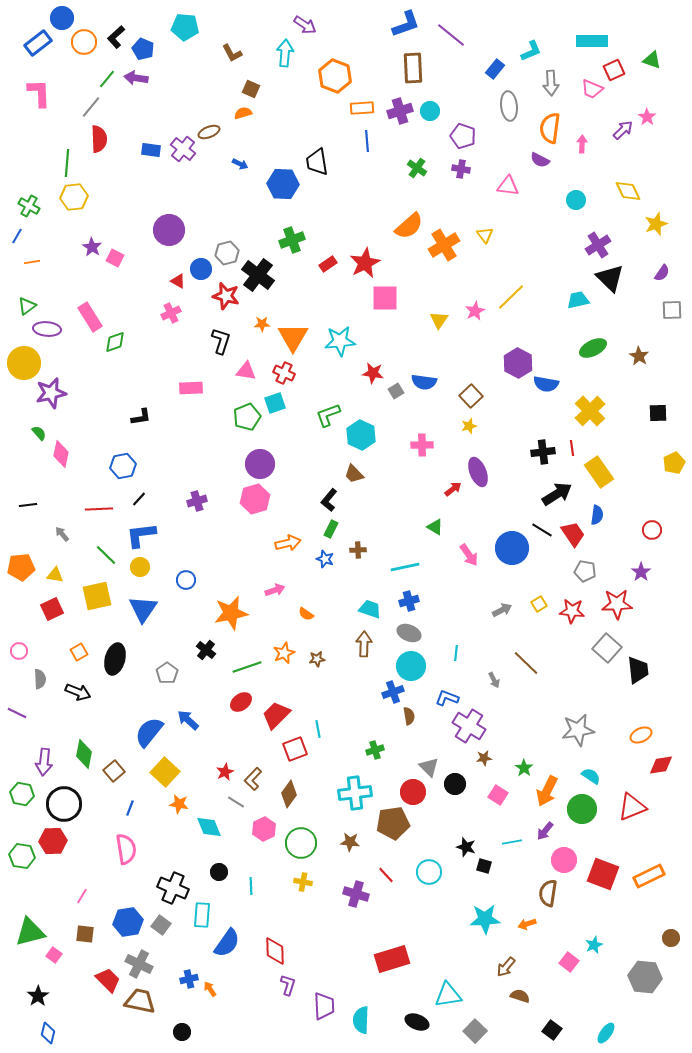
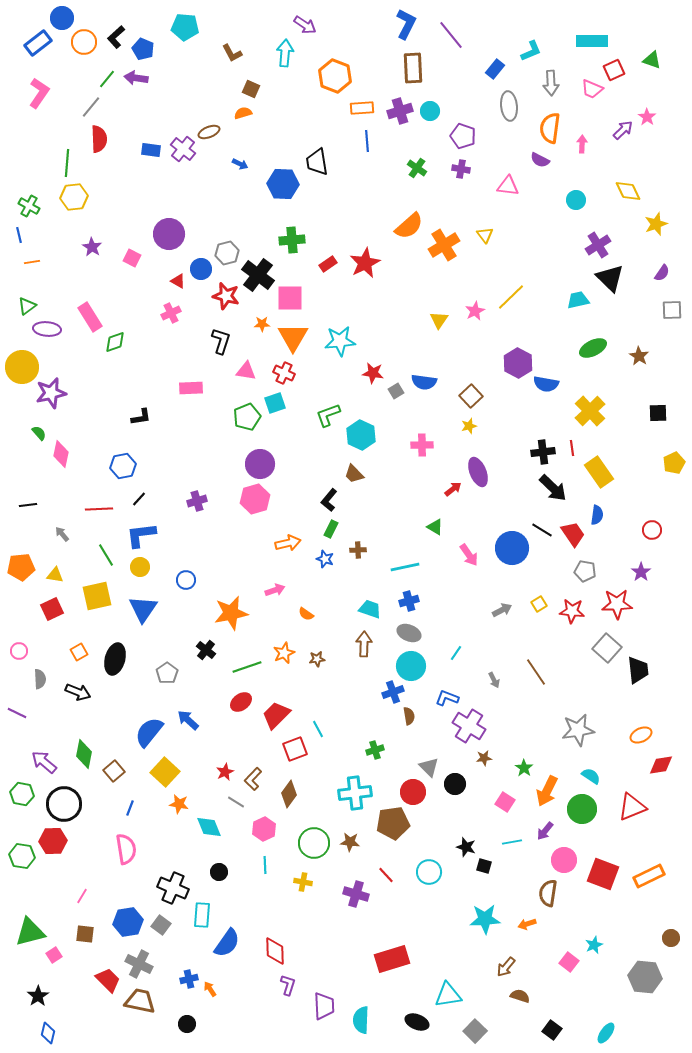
blue L-shape at (406, 24): rotated 44 degrees counterclockwise
purple line at (451, 35): rotated 12 degrees clockwise
pink L-shape at (39, 93): rotated 36 degrees clockwise
purple circle at (169, 230): moved 4 px down
blue line at (17, 236): moved 2 px right, 1 px up; rotated 42 degrees counterclockwise
green cross at (292, 240): rotated 15 degrees clockwise
pink square at (115, 258): moved 17 px right
pink square at (385, 298): moved 95 px left
yellow circle at (24, 363): moved 2 px left, 4 px down
black arrow at (557, 494): moved 4 px left, 6 px up; rotated 76 degrees clockwise
green line at (106, 555): rotated 15 degrees clockwise
cyan line at (456, 653): rotated 28 degrees clockwise
brown line at (526, 663): moved 10 px right, 9 px down; rotated 12 degrees clockwise
cyan line at (318, 729): rotated 18 degrees counterclockwise
purple arrow at (44, 762): rotated 124 degrees clockwise
pink square at (498, 795): moved 7 px right, 7 px down
green circle at (301, 843): moved 13 px right
cyan line at (251, 886): moved 14 px right, 21 px up
pink square at (54, 955): rotated 21 degrees clockwise
black circle at (182, 1032): moved 5 px right, 8 px up
